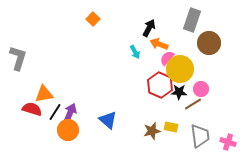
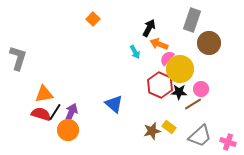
red semicircle: moved 9 px right, 5 px down
purple arrow: moved 1 px right
blue triangle: moved 6 px right, 16 px up
yellow rectangle: moved 2 px left; rotated 24 degrees clockwise
gray trapezoid: rotated 55 degrees clockwise
